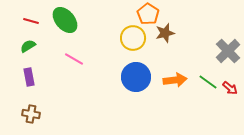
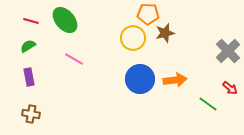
orange pentagon: rotated 30 degrees counterclockwise
blue circle: moved 4 px right, 2 px down
green line: moved 22 px down
